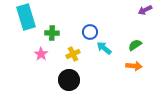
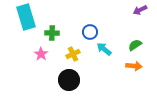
purple arrow: moved 5 px left
cyan arrow: moved 1 px down
